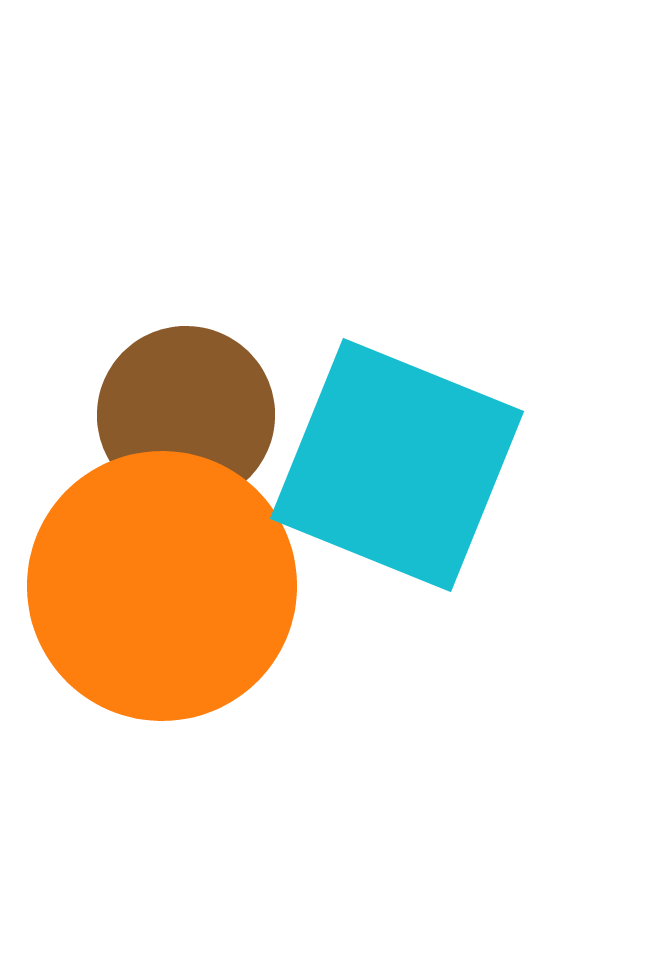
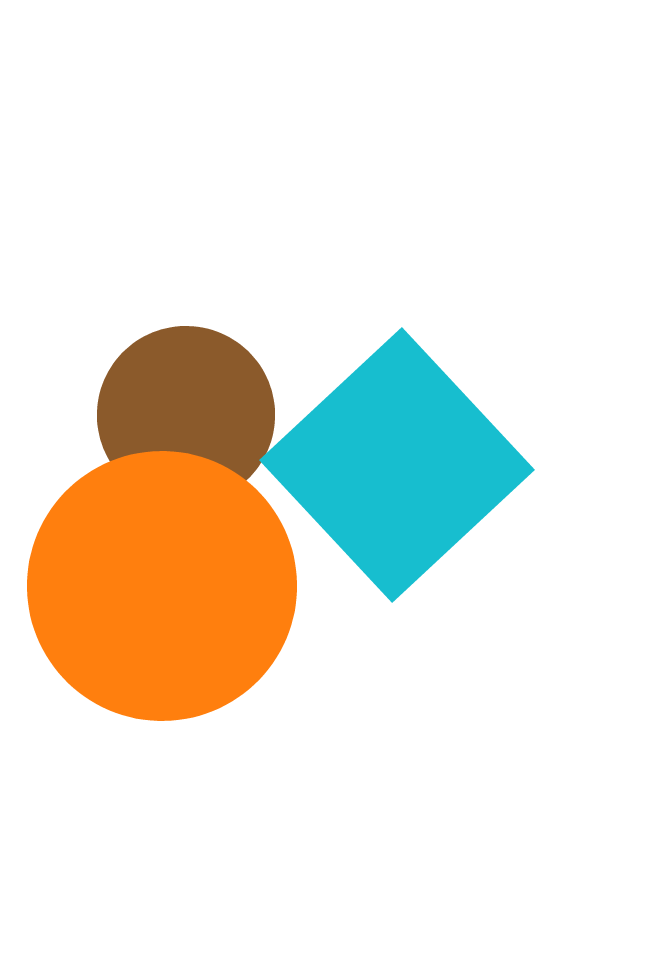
cyan square: rotated 25 degrees clockwise
